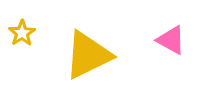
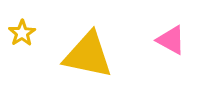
yellow triangle: rotated 38 degrees clockwise
